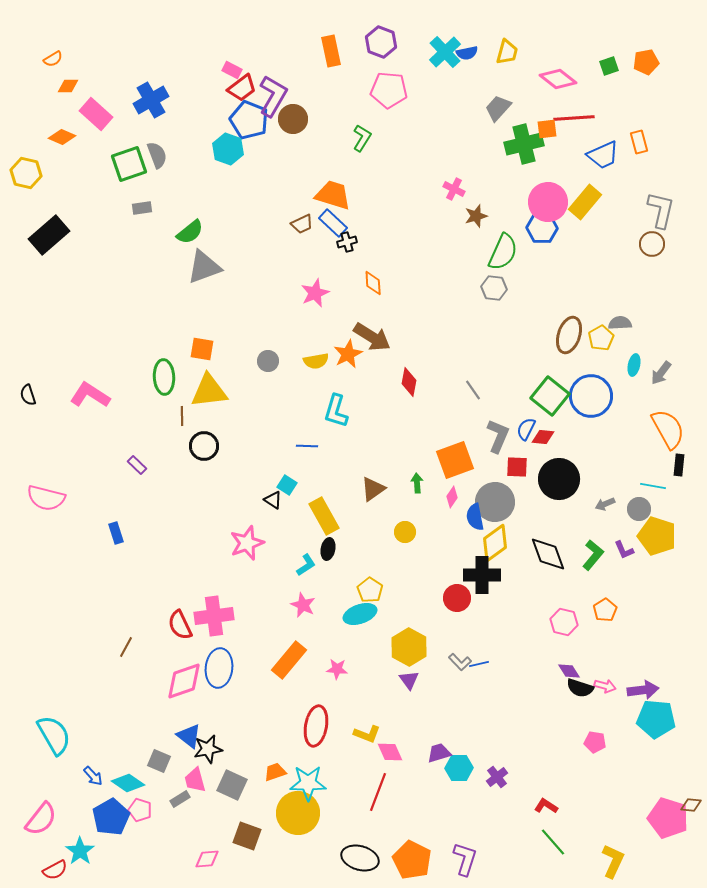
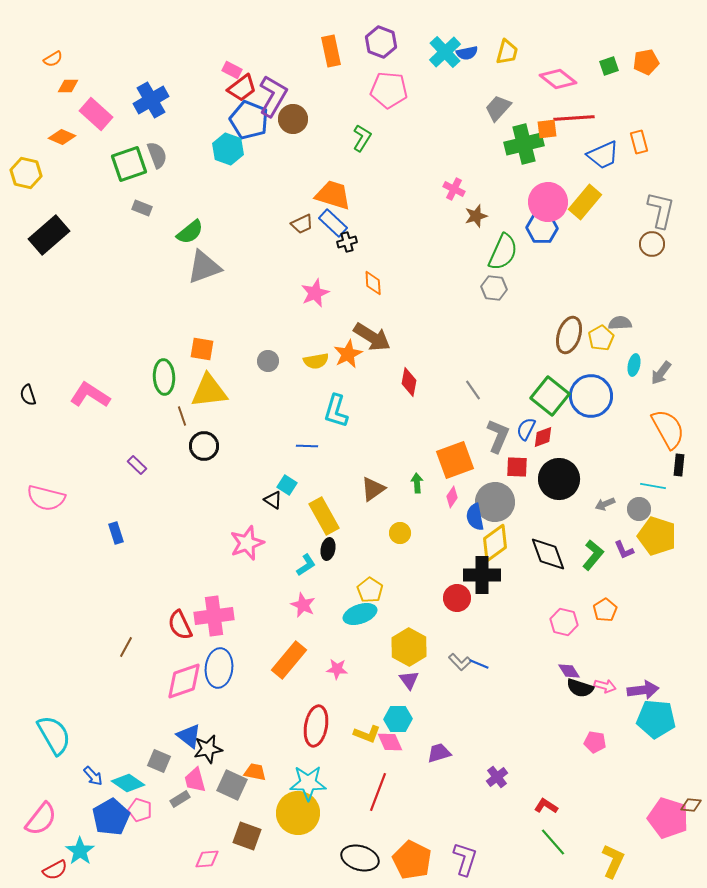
gray rectangle at (142, 208): rotated 30 degrees clockwise
brown line at (182, 416): rotated 18 degrees counterclockwise
red diamond at (543, 437): rotated 25 degrees counterclockwise
yellow circle at (405, 532): moved 5 px left, 1 px down
blue line at (479, 664): rotated 36 degrees clockwise
pink diamond at (390, 752): moved 10 px up
cyan hexagon at (459, 768): moved 61 px left, 49 px up
orange trapezoid at (275, 772): moved 20 px left; rotated 30 degrees clockwise
